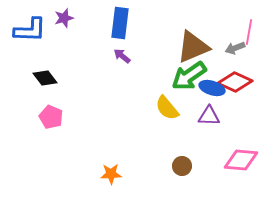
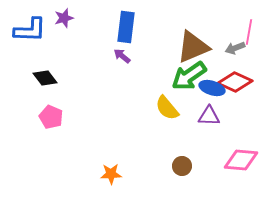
blue rectangle: moved 6 px right, 4 px down
